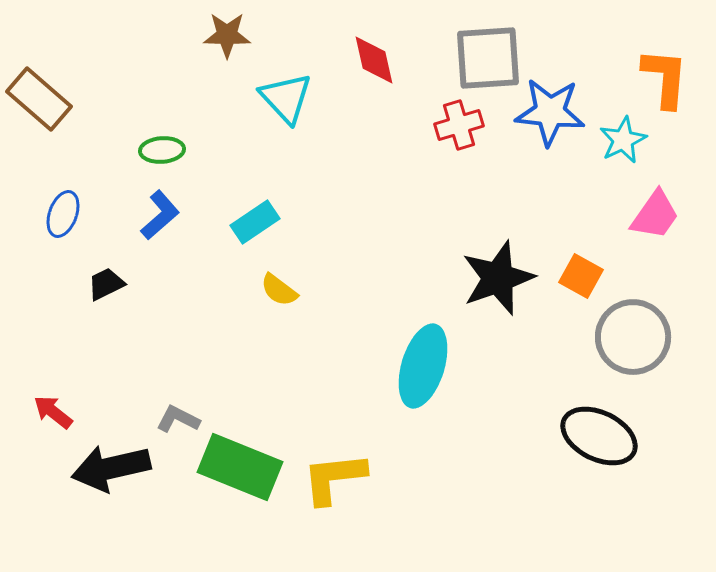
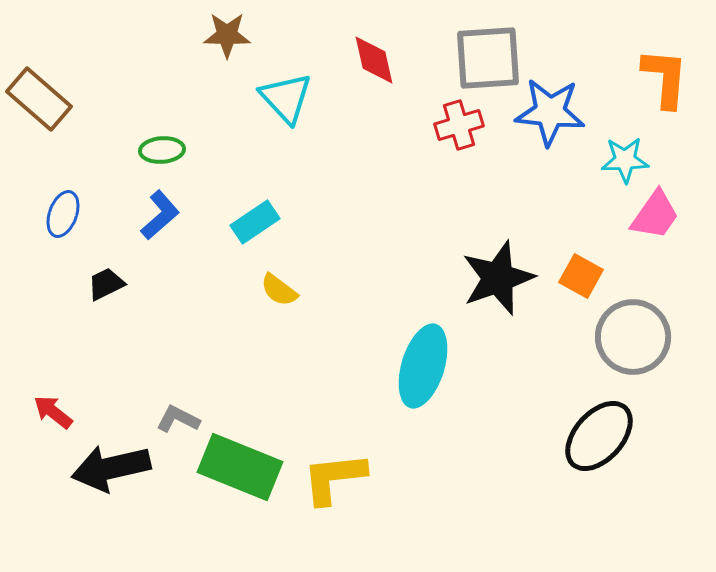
cyan star: moved 2 px right, 20 px down; rotated 24 degrees clockwise
black ellipse: rotated 74 degrees counterclockwise
